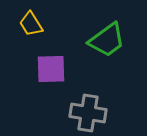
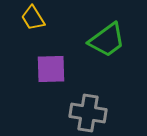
yellow trapezoid: moved 2 px right, 6 px up
